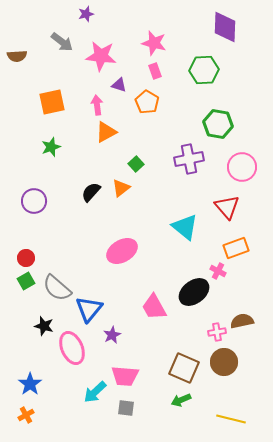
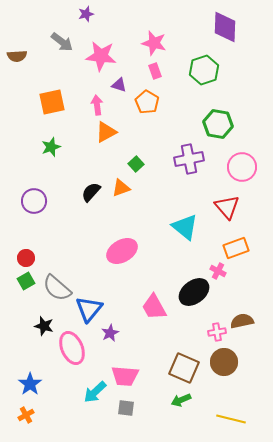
green hexagon at (204, 70): rotated 16 degrees counterclockwise
orange triangle at (121, 188): rotated 18 degrees clockwise
purple star at (112, 335): moved 2 px left, 2 px up
